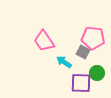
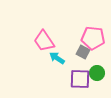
cyan arrow: moved 7 px left, 4 px up
purple square: moved 1 px left, 4 px up
